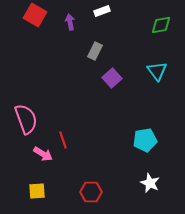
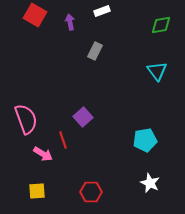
purple square: moved 29 px left, 39 px down
